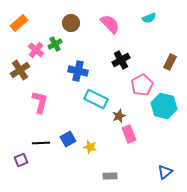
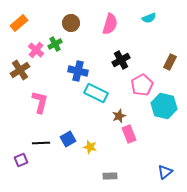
pink semicircle: rotated 60 degrees clockwise
cyan rectangle: moved 6 px up
